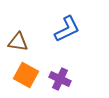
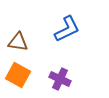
orange square: moved 8 px left
